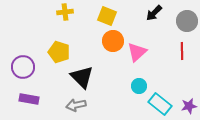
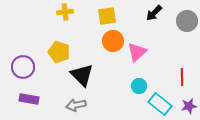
yellow square: rotated 30 degrees counterclockwise
red line: moved 26 px down
black triangle: moved 2 px up
